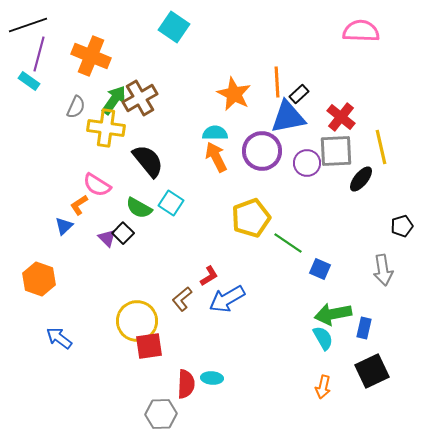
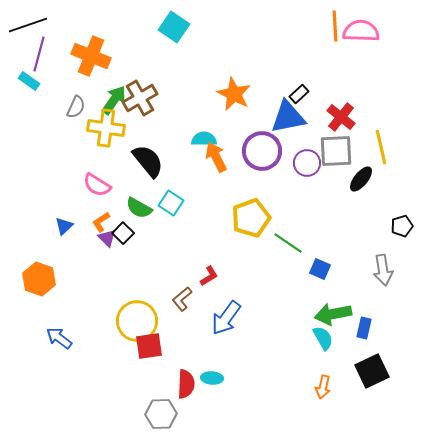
orange line at (277, 82): moved 58 px right, 56 px up
cyan semicircle at (215, 133): moved 11 px left, 6 px down
orange L-shape at (79, 205): moved 22 px right, 17 px down
blue arrow at (227, 299): moved 1 px left, 19 px down; rotated 24 degrees counterclockwise
